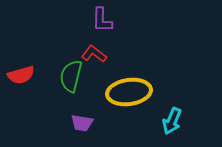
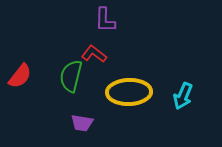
purple L-shape: moved 3 px right
red semicircle: moved 1 px left, 1 px down; rotated 36 degrees counterclockwise
yellow ellipse: rotated 6 degrees clockwise
cyan arrow: moved 11 px right, 25 px up
